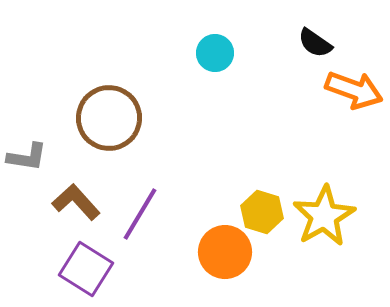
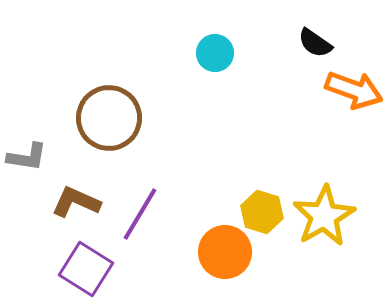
brown L-shape: rotated 24 degrees counterclockwise
